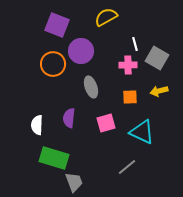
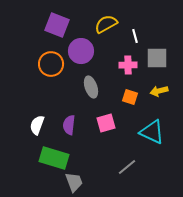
yellow semicircle: moved 7 px down
white line: moved 8 px up
gray square: rotated 30 degrees counterclockwise
orange circle: moved 2 px left
orange square: rotated 21 degrees clockwise
purple semicircle: moved 7 px down
white semicircle: rotated 18 degrees clockwise
cyan triangle: moved 10 px right
